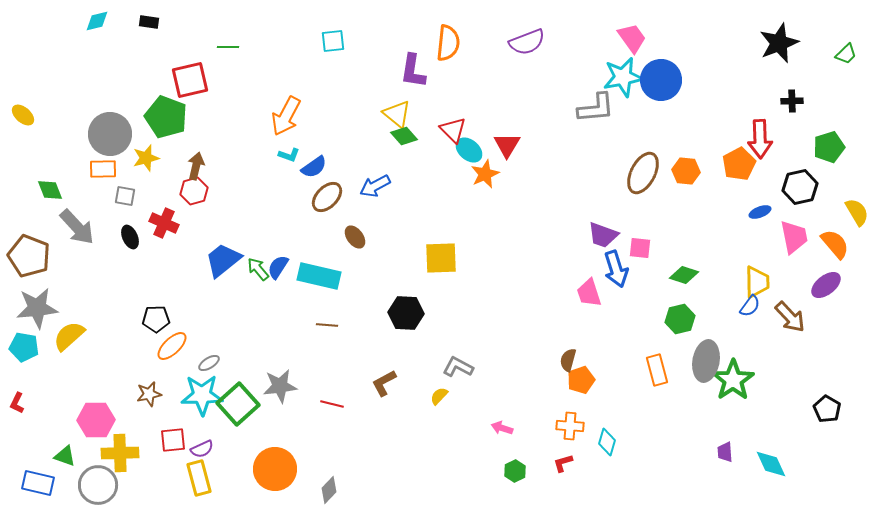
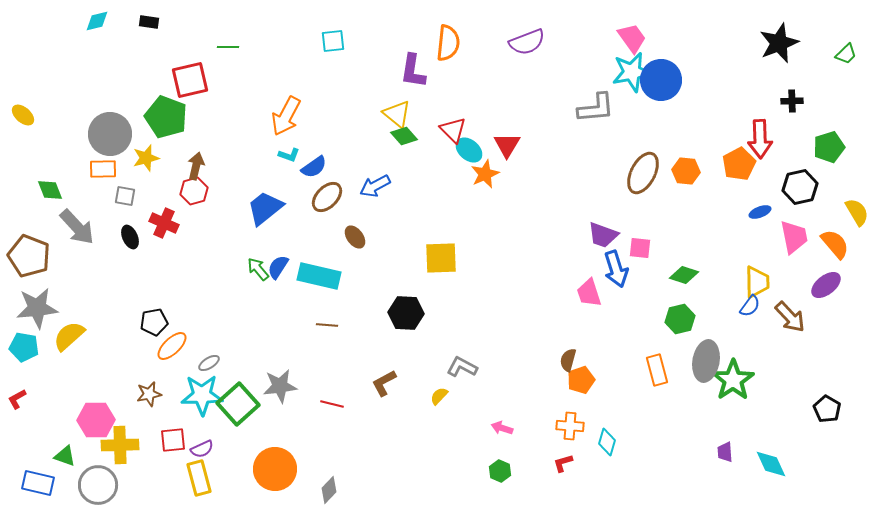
cyan star at (623, 77): moved 9 px right, 5 px up
blue trapezoid at (223, 260): moved 42 px right, 52 px up
black pentagon at (156, 319): moved 2 px left, 3 px down; rotated 8 degrees counterclockwise
gray L-shape at (458, 367): moved 4 px right
red L-shape at (17, 403): moved 4 px up; rotated 35 degrees clockwise
yellow cross at (120, 453): moved 8 px up
green hexagon at (515, 471): moved 15 px left; rotated 10 degrees counterclockwise
